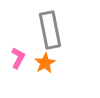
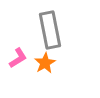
pink L-shape: rotated 30 degrees clockwise
